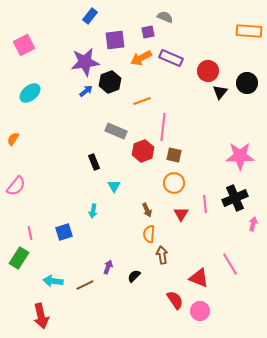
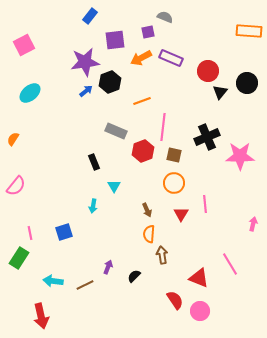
black cross at (235, 198): moved 28 px left, 61 px up
cyan arrow at (93, 211): moved 5 px up
